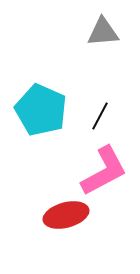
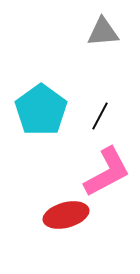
cyan pentagon: rotated 12 degrees clockwise
pink L-shape: moved 3 px right, 1 px down
